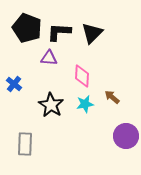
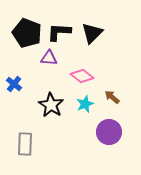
black pentagon: moved 5 px down
pink diamond: rotated 55 degrees counterclockwise
cyan star: rotated 12 degrees counterclockwise
purple circle: moved 17 px left, 4 px up
